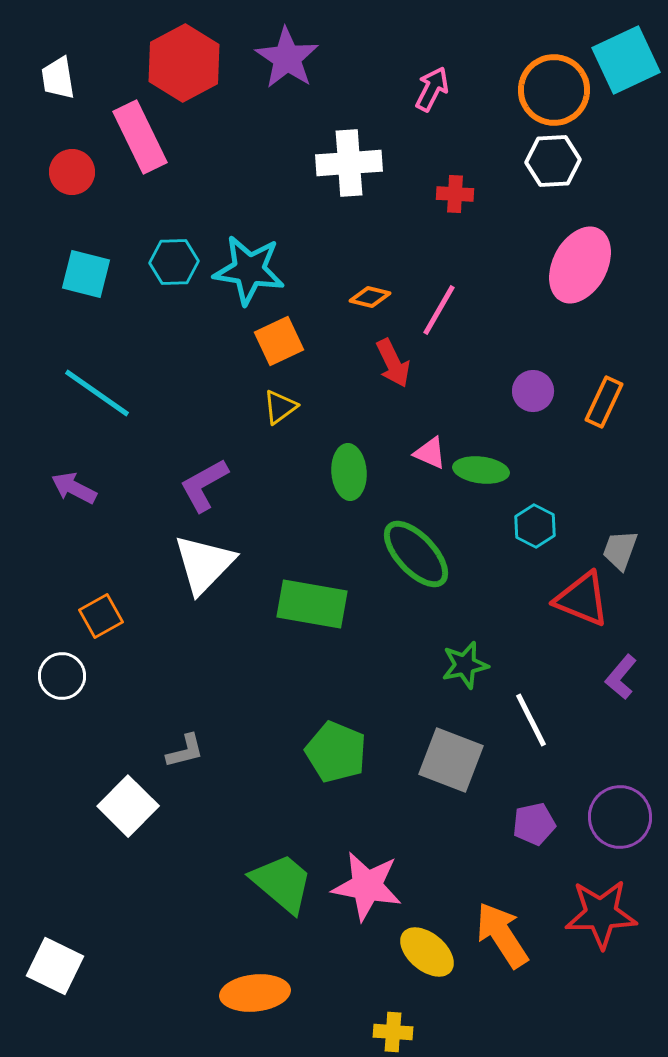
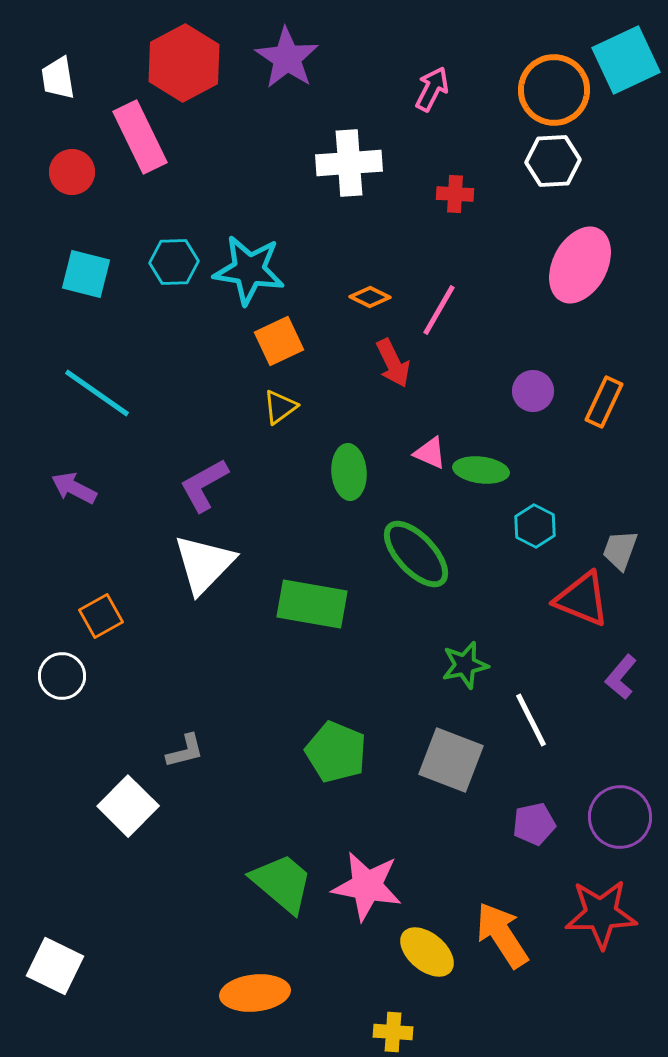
orange diamond at (370, 297): rotated 12 degrees clockwise
